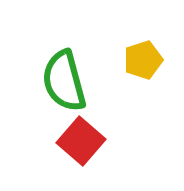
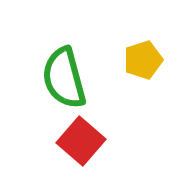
green semicircle: moved 3 px up
